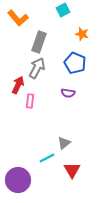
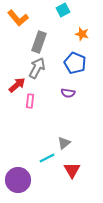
red arrow: moved 1 px left; rotated 24 degrees clockwise
